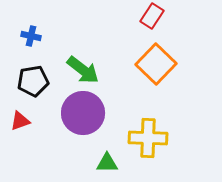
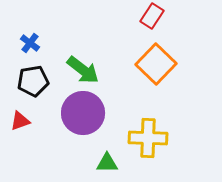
blue cross: moved 1 px left, 7 px down; rotated 24 degrees clockwise
